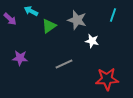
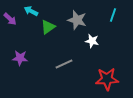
green triangle: moved 1 px left, 1 px down
